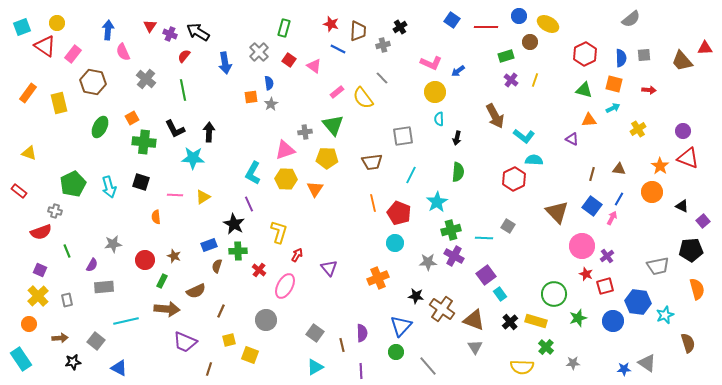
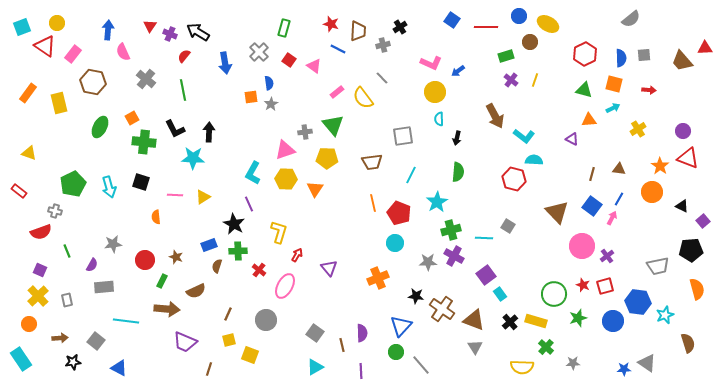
red hexagon at (514, 179): rotated 20 degrees counterclockwise
brown star at (174, 256): moved 2 px right, 1 px down
red star at (586, 274): moved 3 px left, 11 px down
brown line at (221, 311): moved 7 px right, 3 px down
cyan line at (126, 321): rotated 20 degrees clockwise
gray line at (428, 366): moved 7 px left, 1 px up
